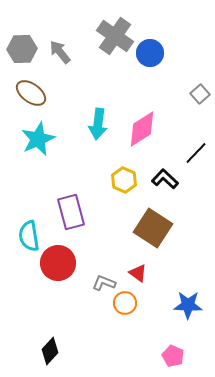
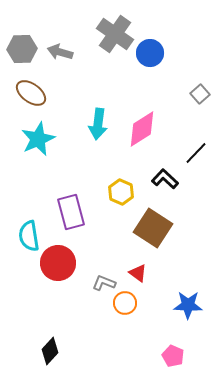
gray cross: moved 2 px up
gray arrow: rotated 35 degrees counterclockwise
yellow hexagon: moved 3 px left, 12 px down
